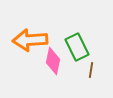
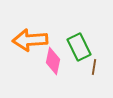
green rectangle: moved 2 px right
brown line: moved 3 px right, 3 px up
